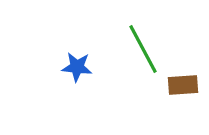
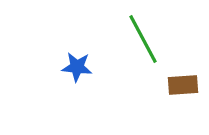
green line: moved 10 px up
